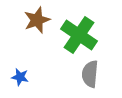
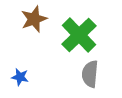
brown star: moved 3 px left, 1 px up
green cross: rotated 12 degrees clockwise
